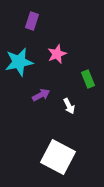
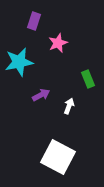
purple rectangle: moved 2 px right
pink star: moved 1 px right, 11 px up
white arrow: rotated 133 degrees counterclockwise
